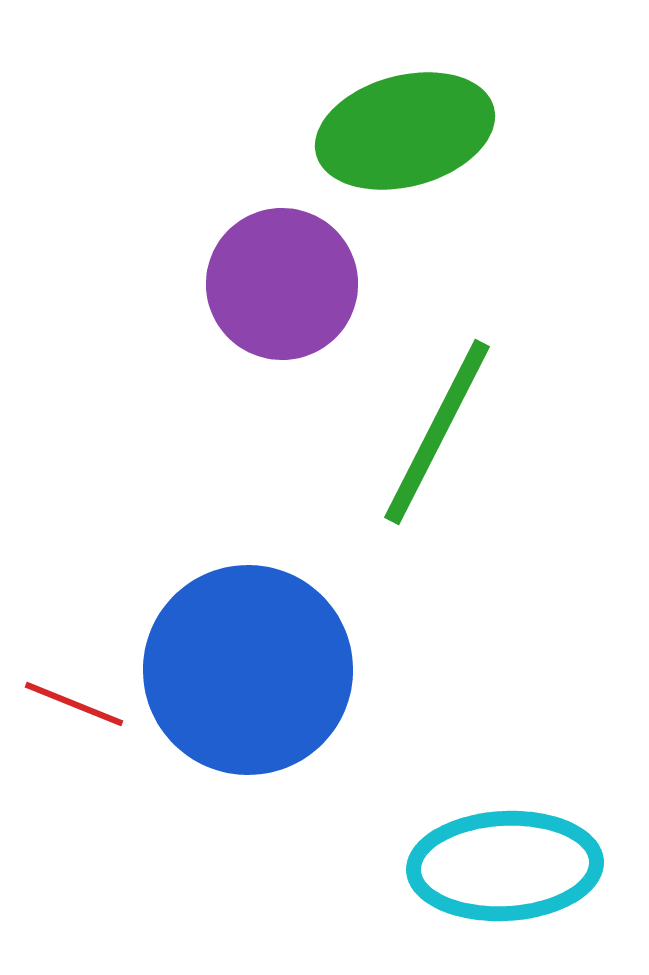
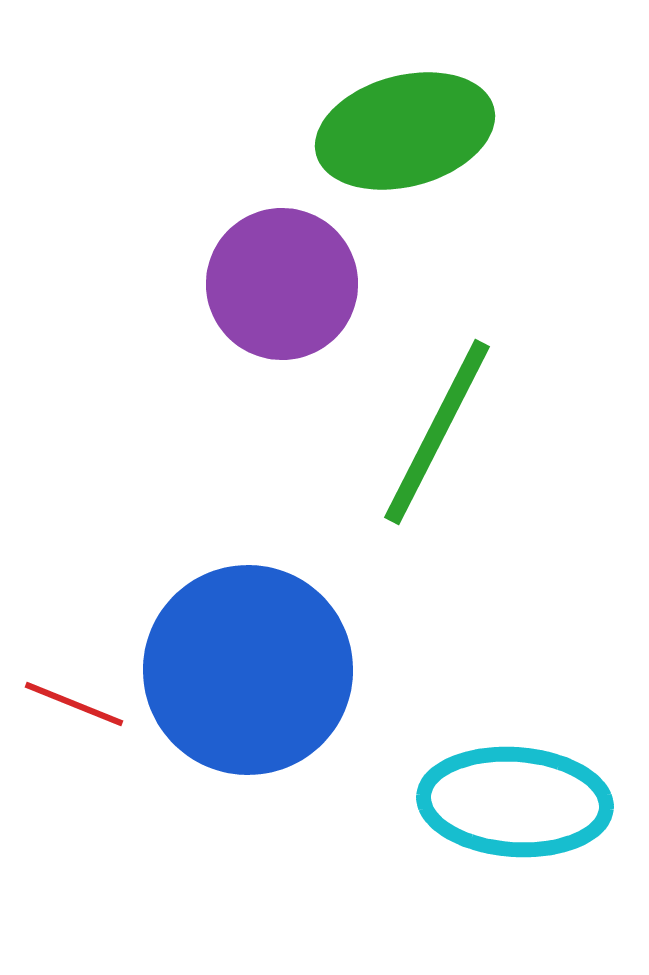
cyan ellipse: moved 10 px right, 64 px up; rotated 7 degrees clockwise
